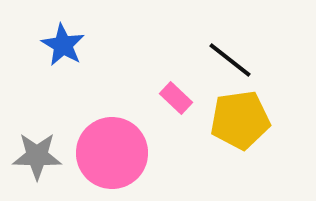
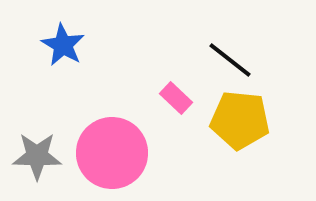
yellow pentagon: rotated 14 degrees clockwise
